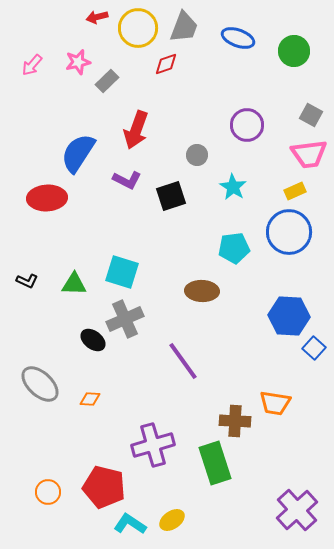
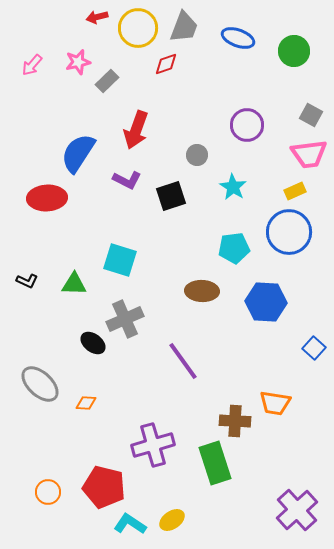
cyan square at (122, 272): moved 2 px left, 12 px up
blue hexagon at (289, 316): moved 23 px left, 14 px up
black ellipse at (93, 340): moved 3 px down
orange diamond at (90, 399): moved 4 px left, 4 px down
